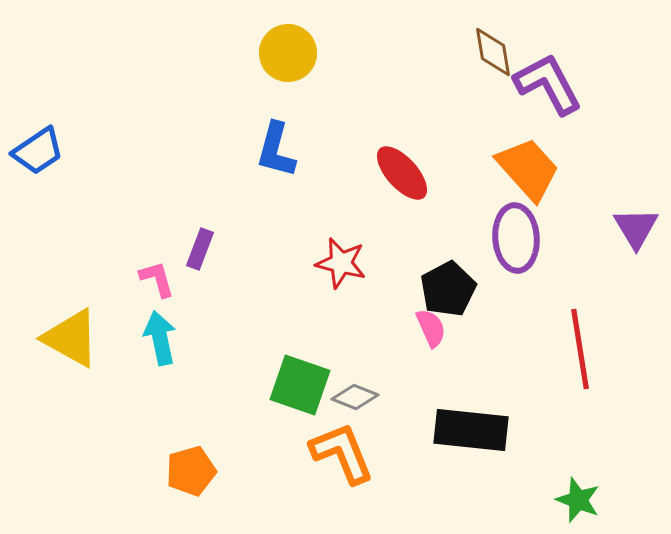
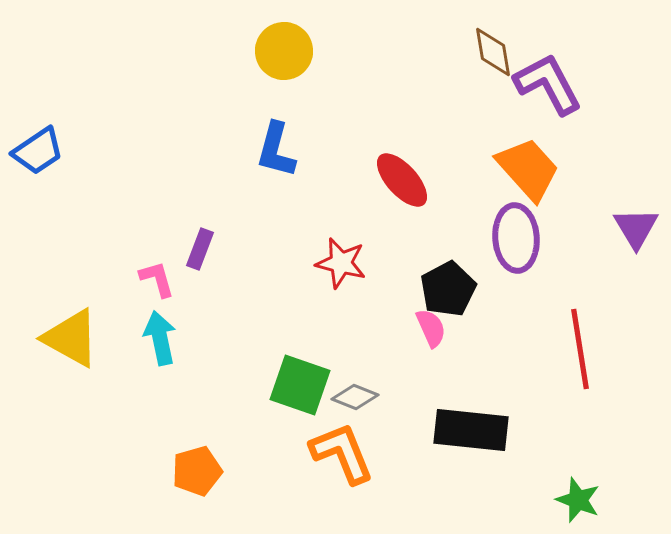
yellow circle: moved 4 px left, 2 px up
red ellipse: moved 7 px down
orange pentagon: moved 6 px right
